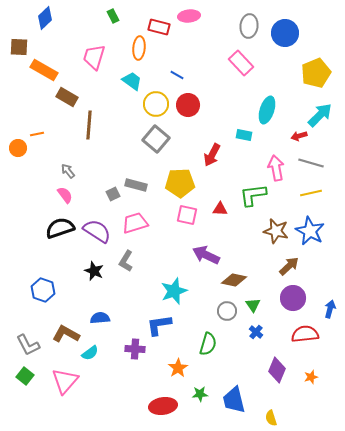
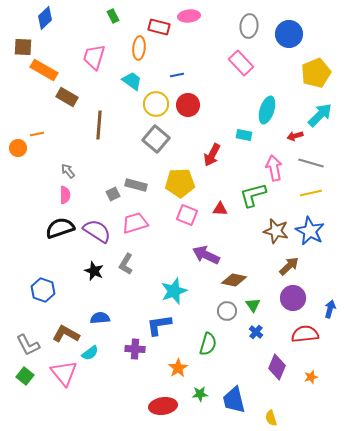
blue circle at (285, 33): moved 4 px right, 1 px down
brown square at (19, 47): moved 4 px right
blue line at (177, 75): rotated 40 degrees counterclockwise
brown line at (89, 125): moved 10 px right
red arrow at (299, 136): moved 4 px left
pink arrow at (276, 168): moved 2 px left
pink semicircle at (65, 195): rotated 36 degrees clockwise
green L-shape at (253, 195): rotated 8 degrees counterclockwise
pink square at (187, 215): rotated 10 degrees clockwise
gray L-shape at (126, 261): moved 3 px down
purple diamond at (277, 370): moved 3 px up
pink triangle at (65, 381): moved 1 px left, 8 px up; rotated 20 degrees counterclockwise
